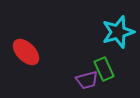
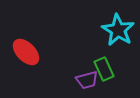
cyan star: moved 2 px up; rotated 24 degrees counterclockwise
